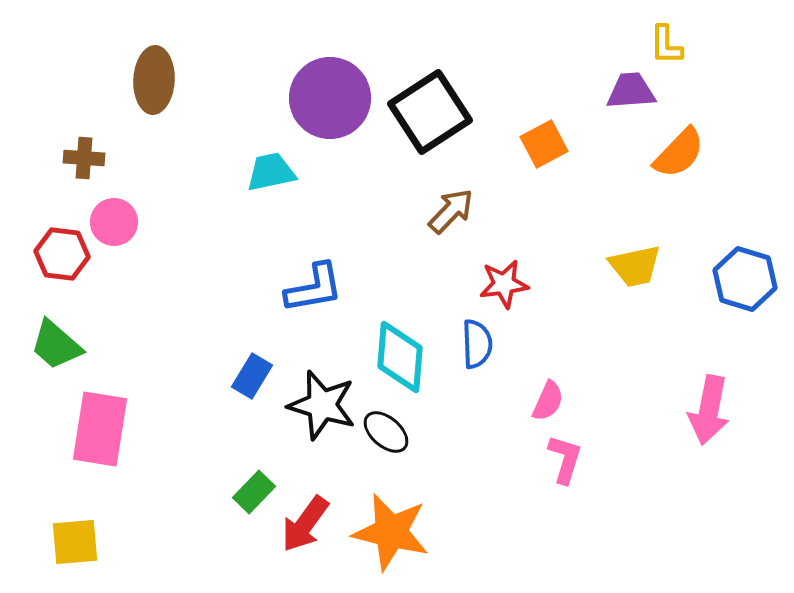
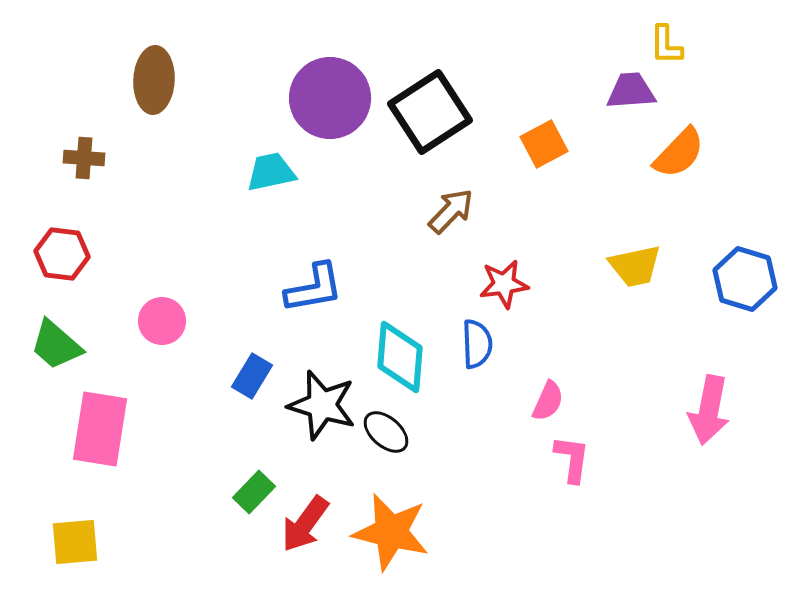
pink circle: moved 48 px right, 99 px down
pink L-shape: moved 7 px right; rotated 9 degrees counterclockwise
